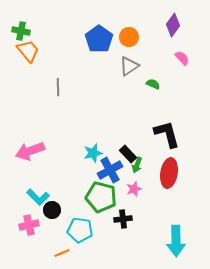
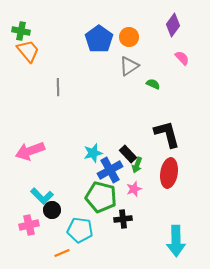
cyan L-shape: moved 4 px right, 1 px up
